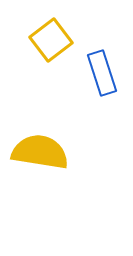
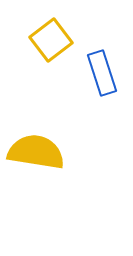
yellow semicircle: moved 4 px left
